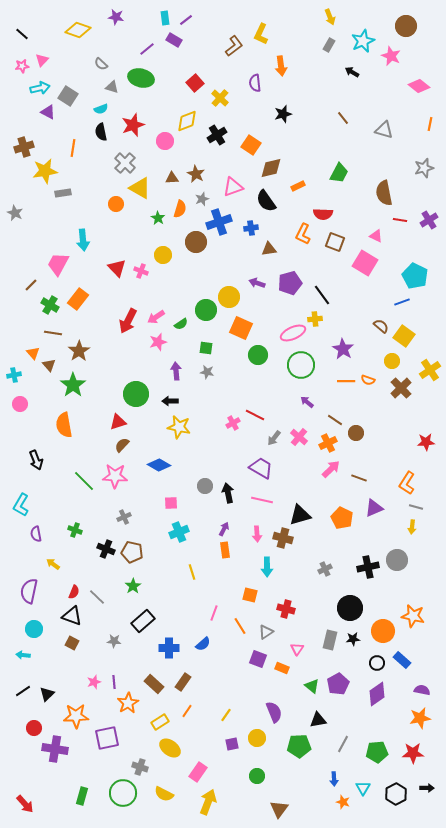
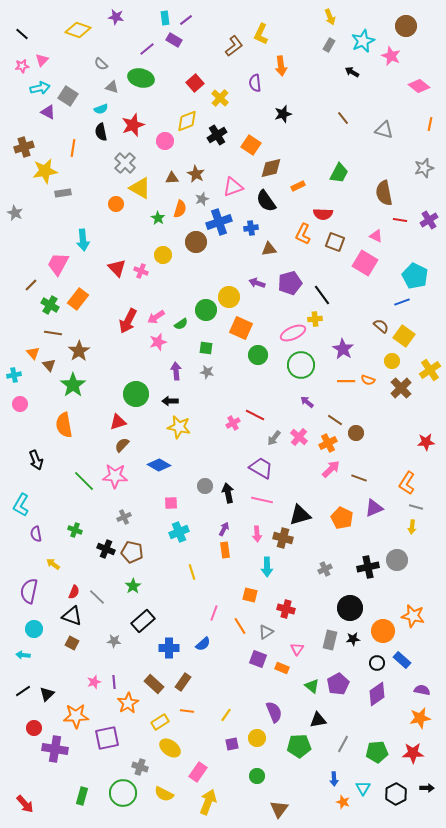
orange line at (187, 711): rotated 64 degrees clockwise
